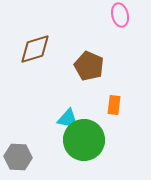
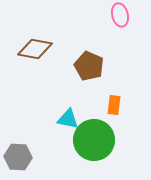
brown diamond: rotated 28 degrees clockwise
green circle: moved 10 px right
